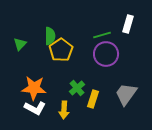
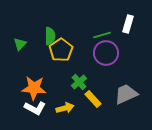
purple circle: moved 1 px up
green cross: moved 2 px right, 6 px up
gray trapezoid: rotated 30 degrees clockwise
yellow rectangle: rotated 60 degrees counterclockwise
yellow arrow: moved 1 px right, 2 px up; rotated 108 degrees counterclockwise
